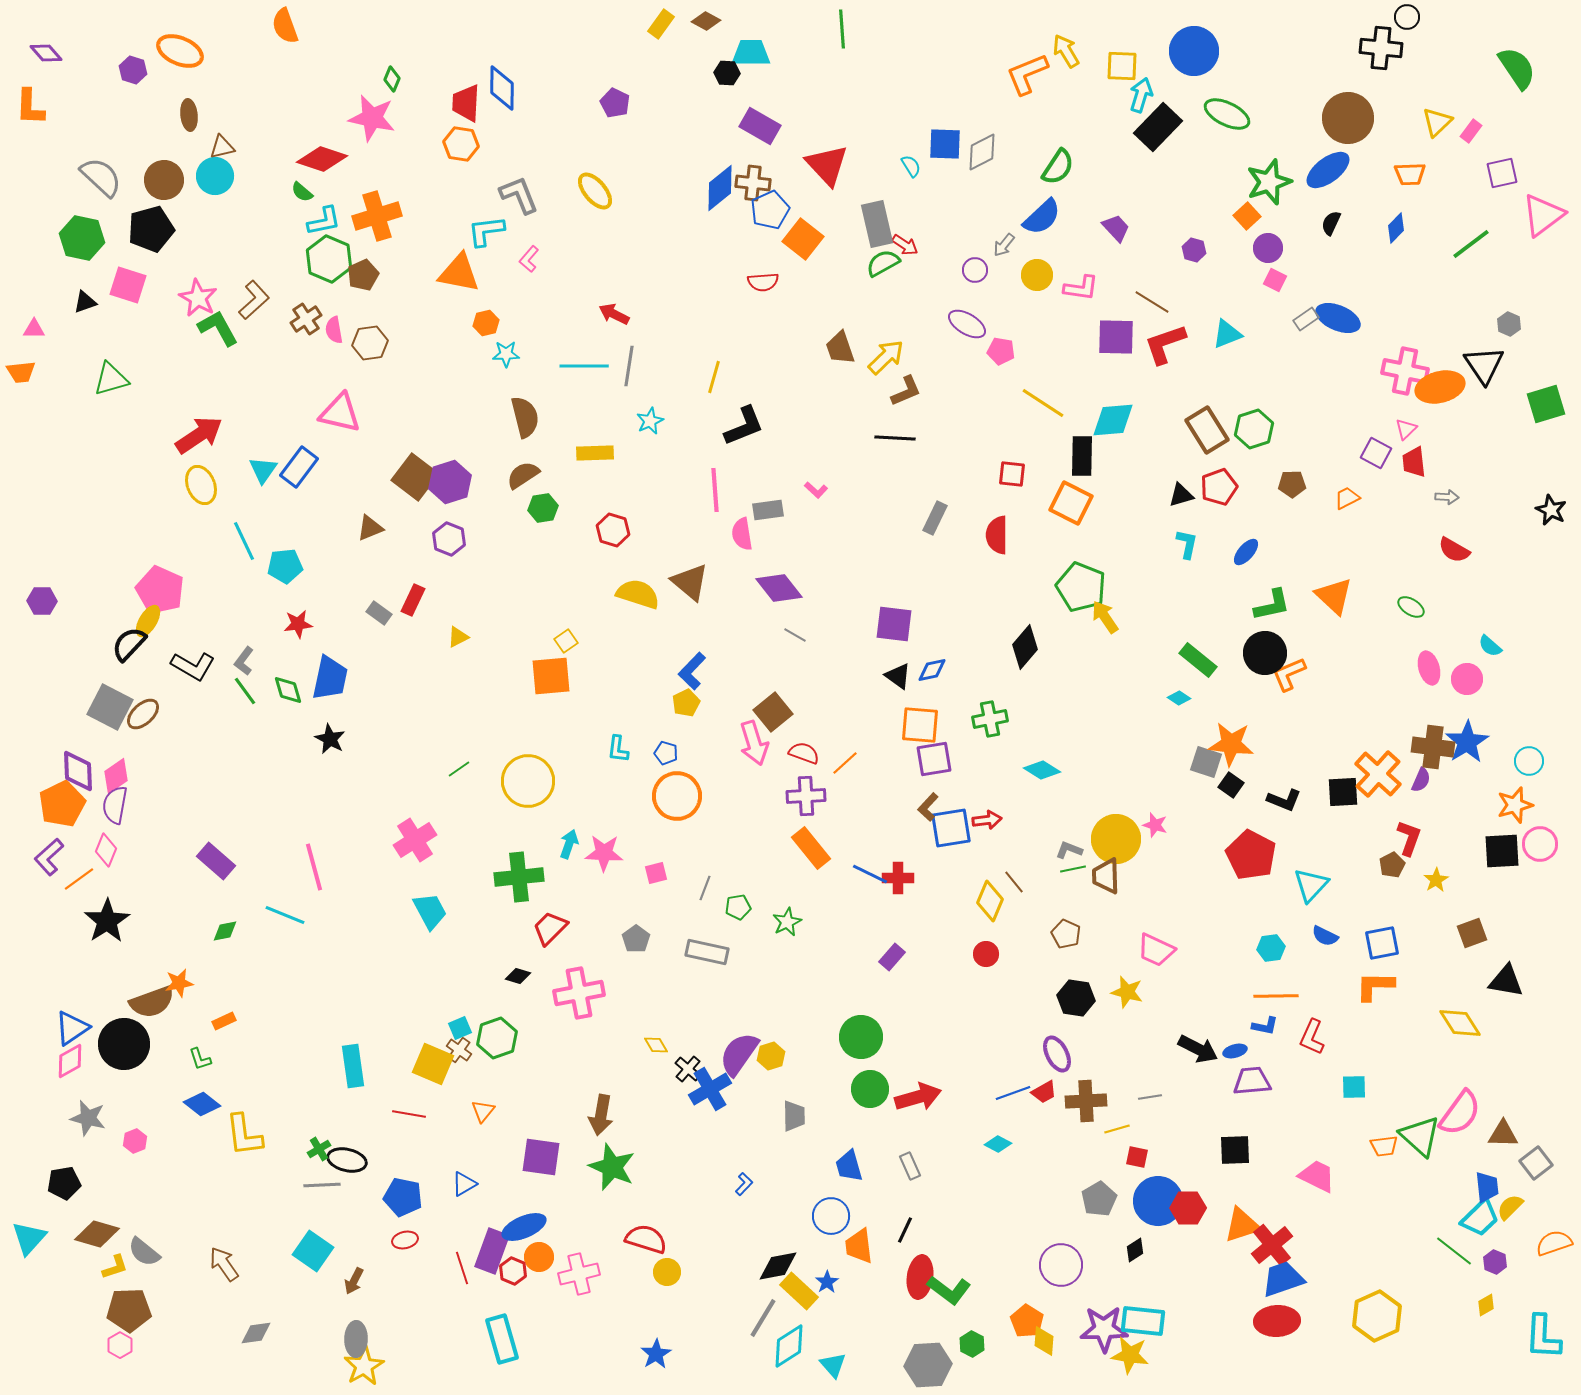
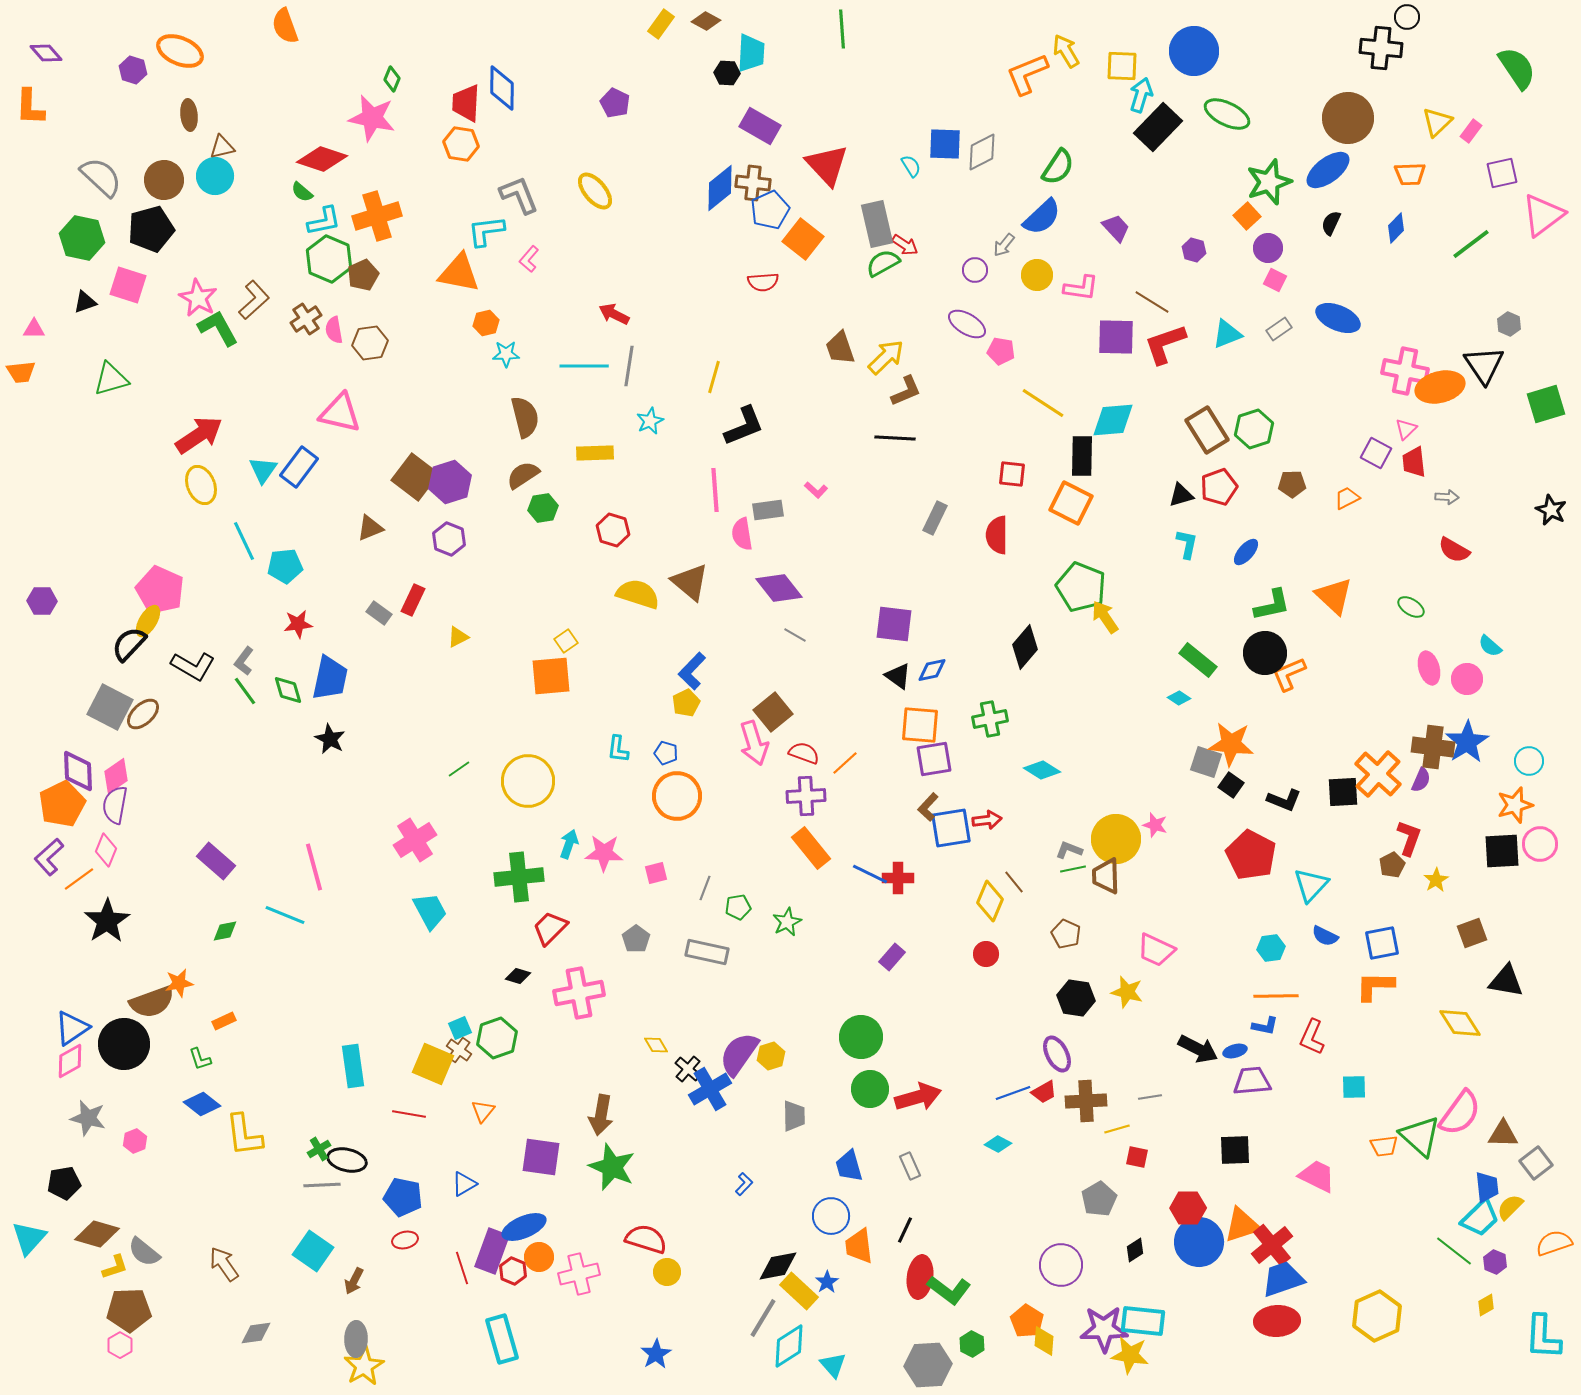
cyan trapezoid at (751, 53): rotated 93 degrees clockwise
gray rectangle at (1306, 319): moved 27 px left, 10 px down
blue circle at (1158, 1201): moved 41 px right, 41 px down
